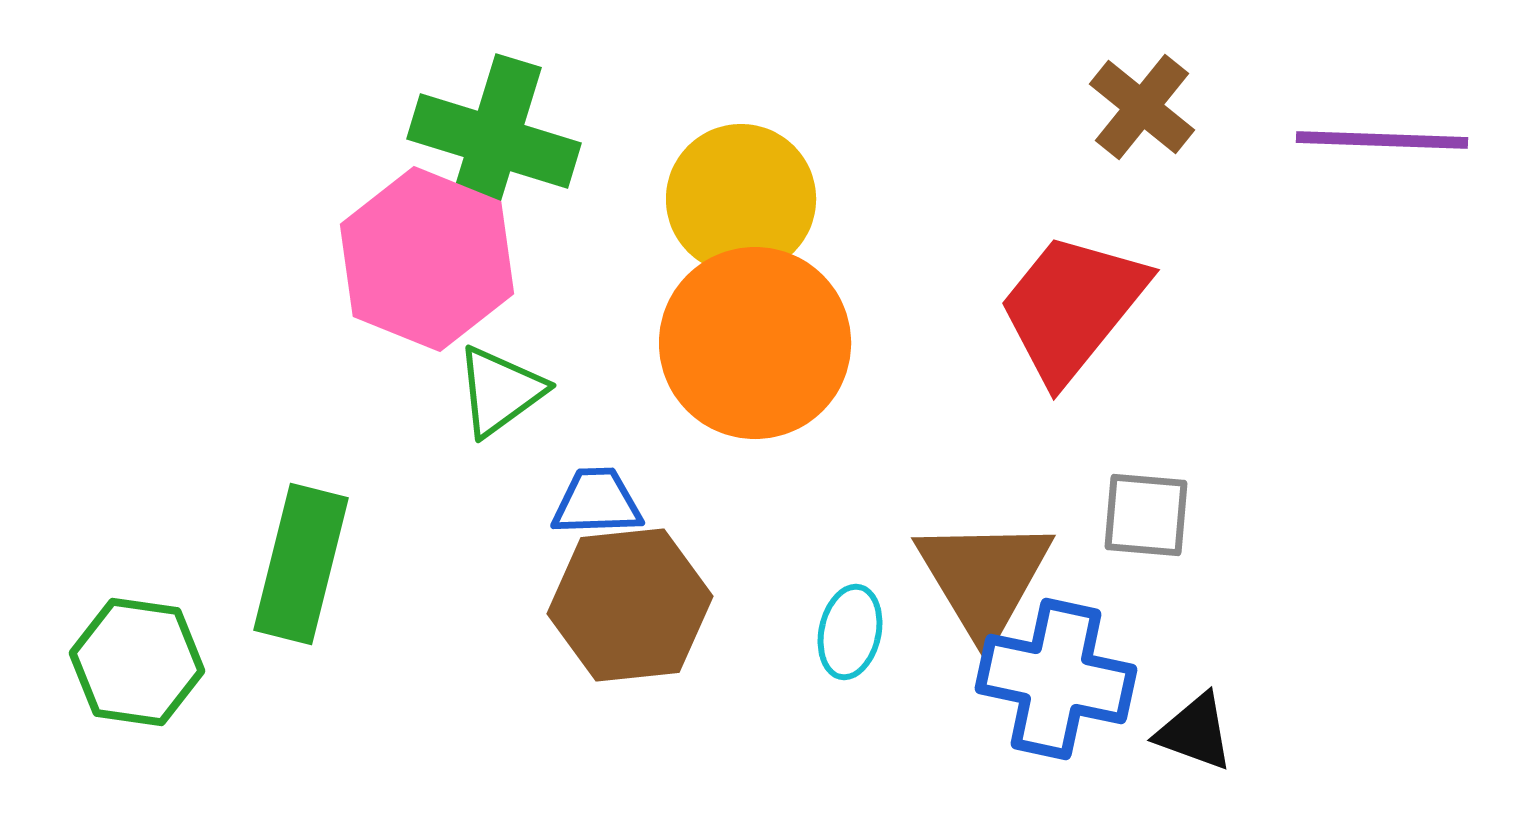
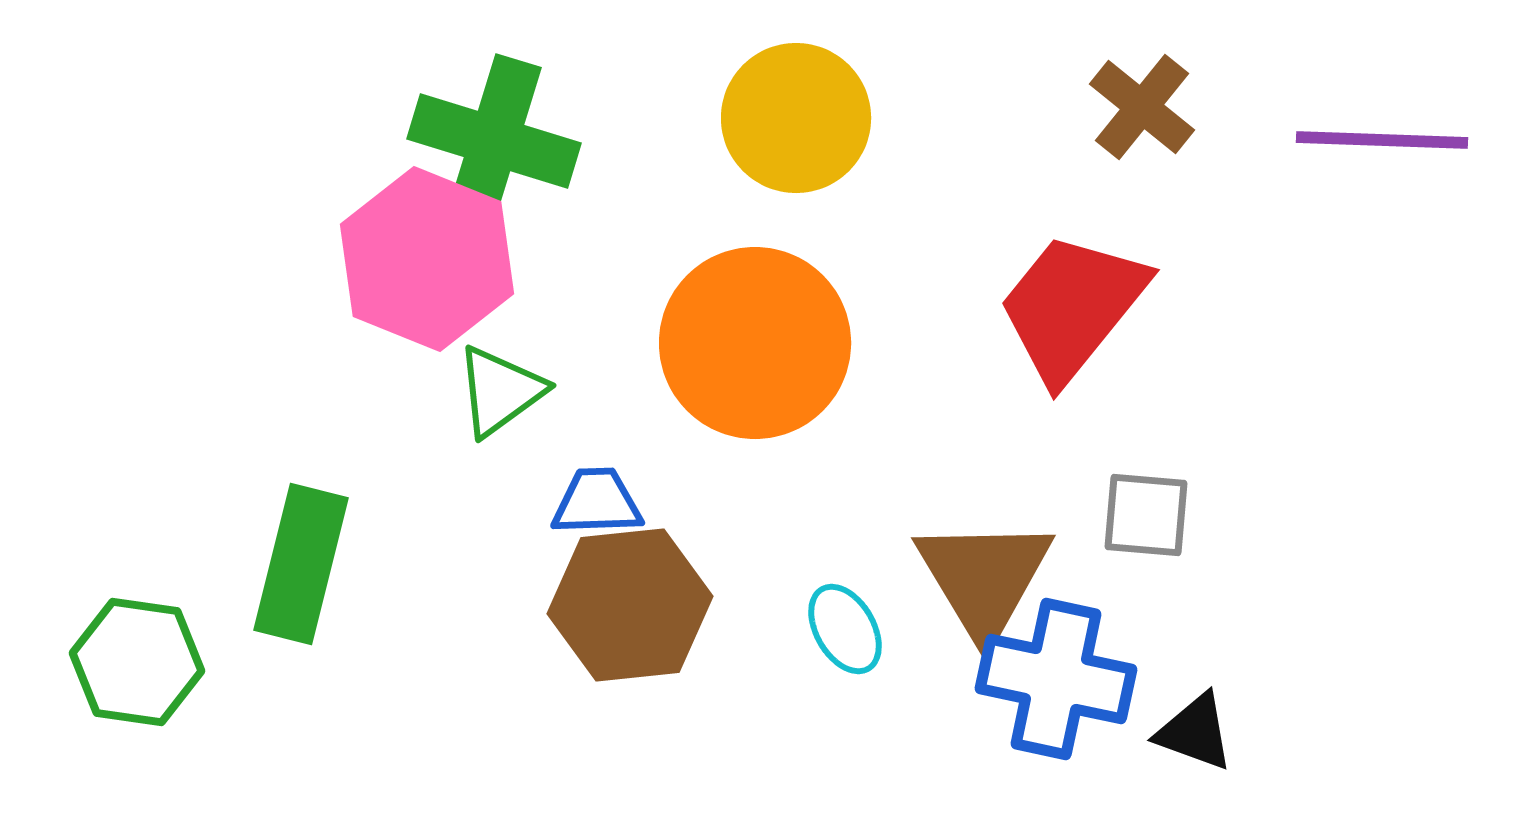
yellow circle: moved 55 px right, 81 px up
cyan ellipse: moved 5 px left, 3 px up; rotated 42 degrees counterclockwise
